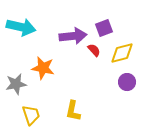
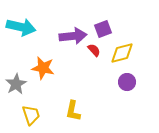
purple square: moved 1 px left, 1 px down
gray star: rotated 20 degrees counterclockwise
